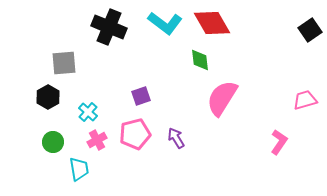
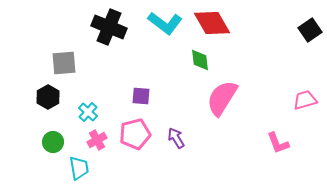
purple square: rotated 24 degrees clockwise
pink L-shape: moved 1 px left, 1 px down; rotated 125 degrees clockwise
cyan trapezoid: moved 1 px up
